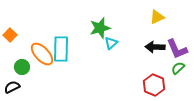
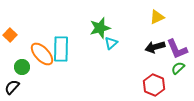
black arrow: rotated 18 degrees counterclockwise
black semicircle: rotated 21 degrees counterclockwise
